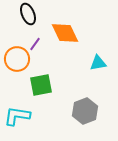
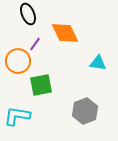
orange circle: moved 1 px right, 2 px down
cyan triangle: rotated 18 degrees clockwise
